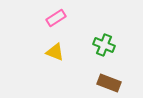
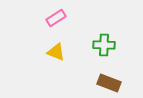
green cross: rotated 20 degrees counterclockwise
yellow triangle: moved 1 px right
